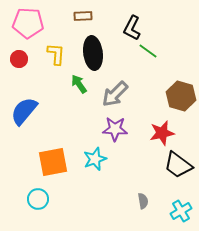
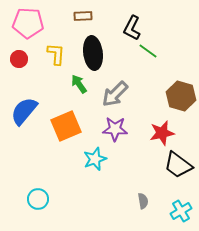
orange square: moved 13 px right, 36 px up; rotated 12 degrees counterclockwise
